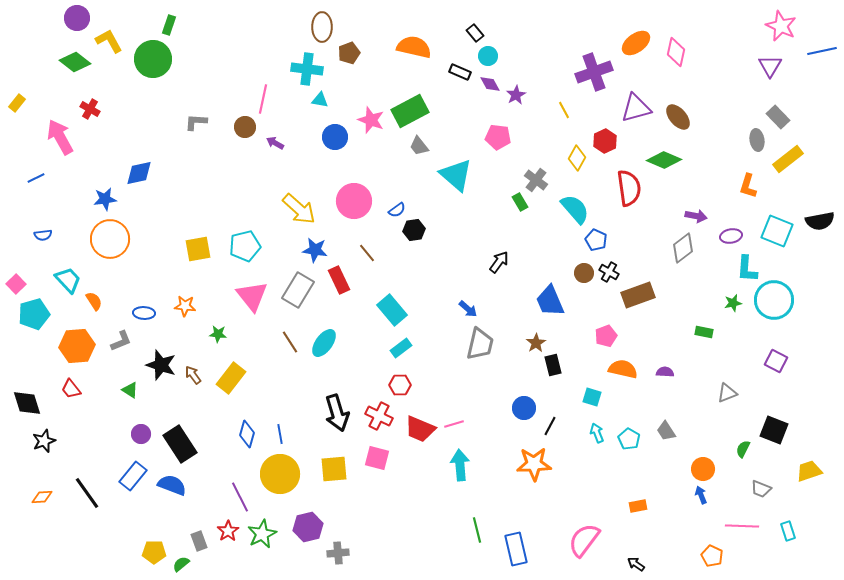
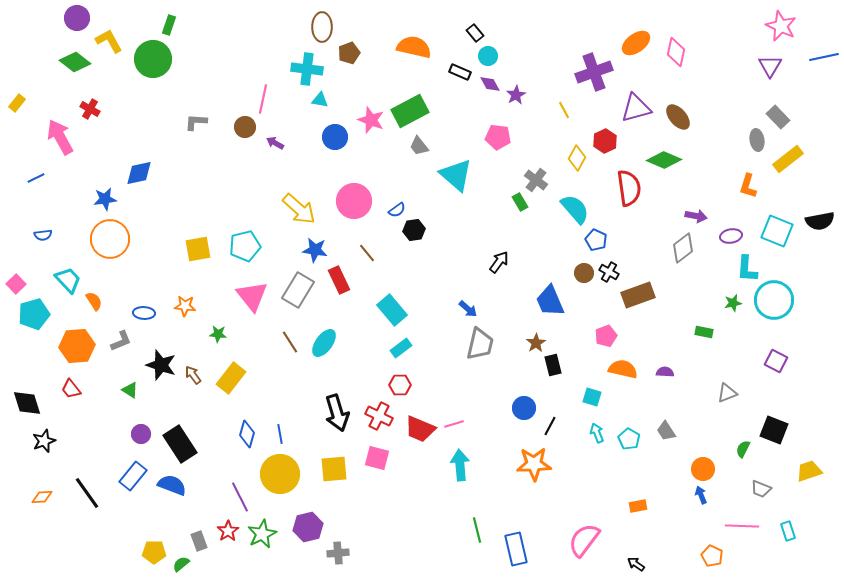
blue line at (822, 51): moved 2 px right, 6 px down
